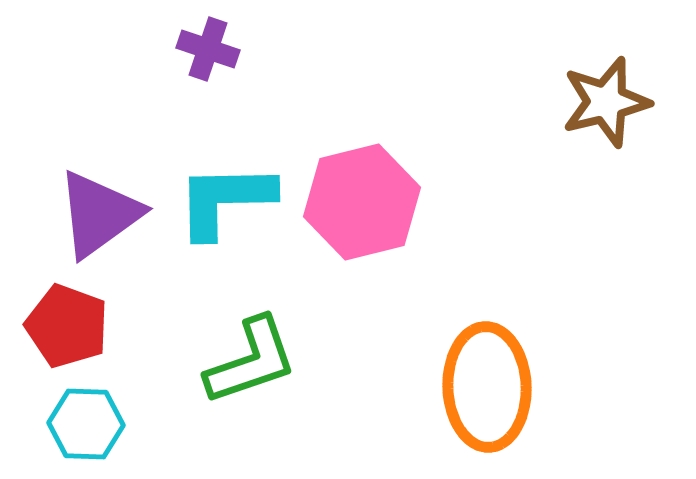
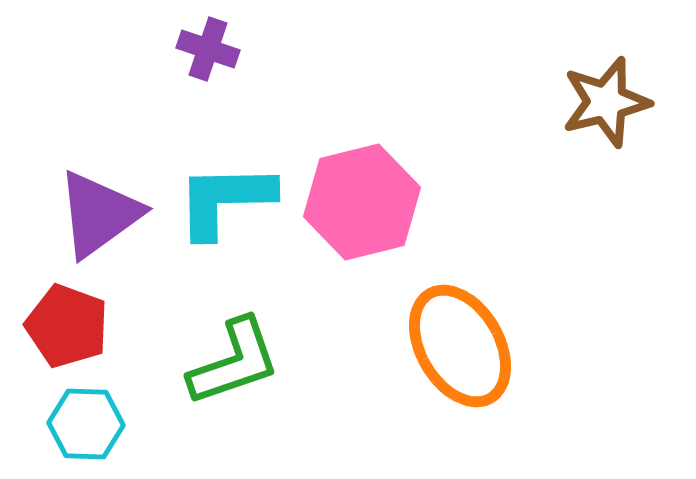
green L-shape: moved 17 px left, 1 px down
orange ellipse: moved 27 px left, 41 px up; rotated 28 degrees counterclockwise
